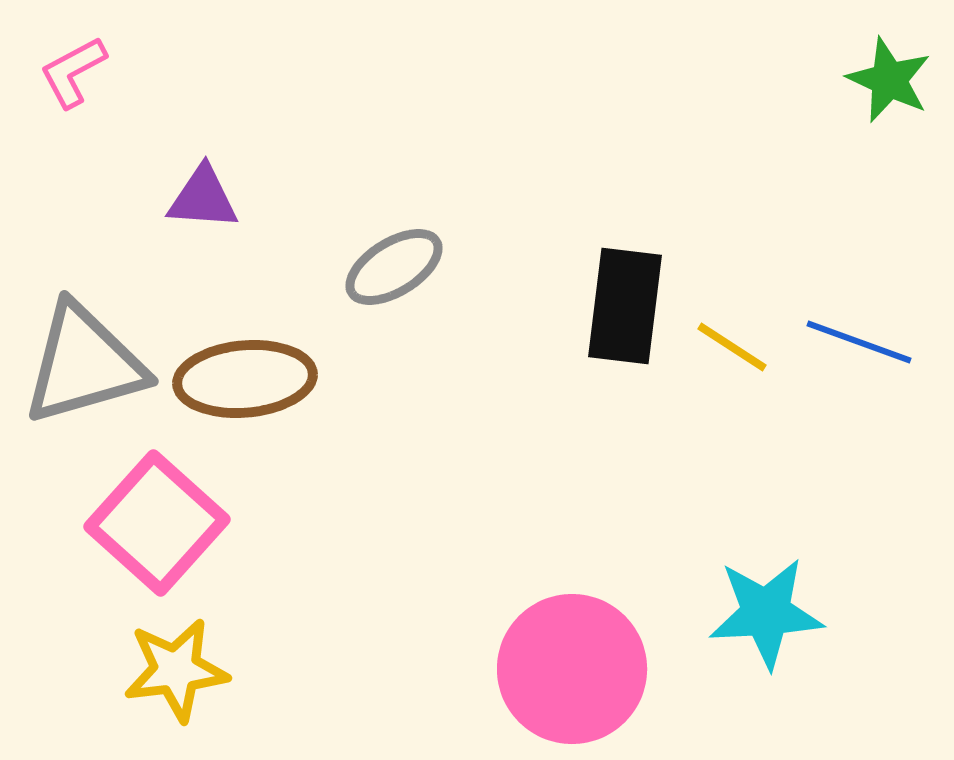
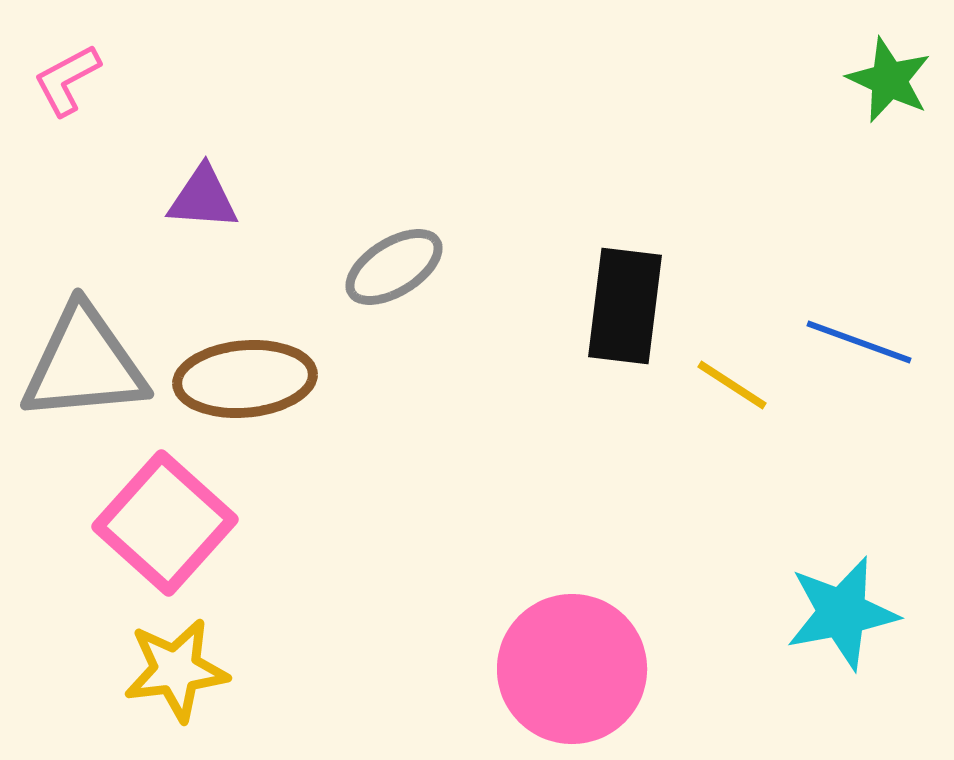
pink L-shape: moved 6 px left, 8 px down
yellow line: moved 38 px down
gray triangle: rotated 11 degrees clockwise
pink square: moved 8 px right
cyan star: moved 76 px right; rotated 8 degrees counterclockwise
